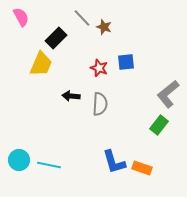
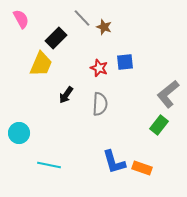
pink semicircle: moved 2 px down
blue square: moved 1 px left
black arrow: moved 5 px left, 1 px up; rotated 60 degrees counterclockwise
cyan circle: moved 27 px up
